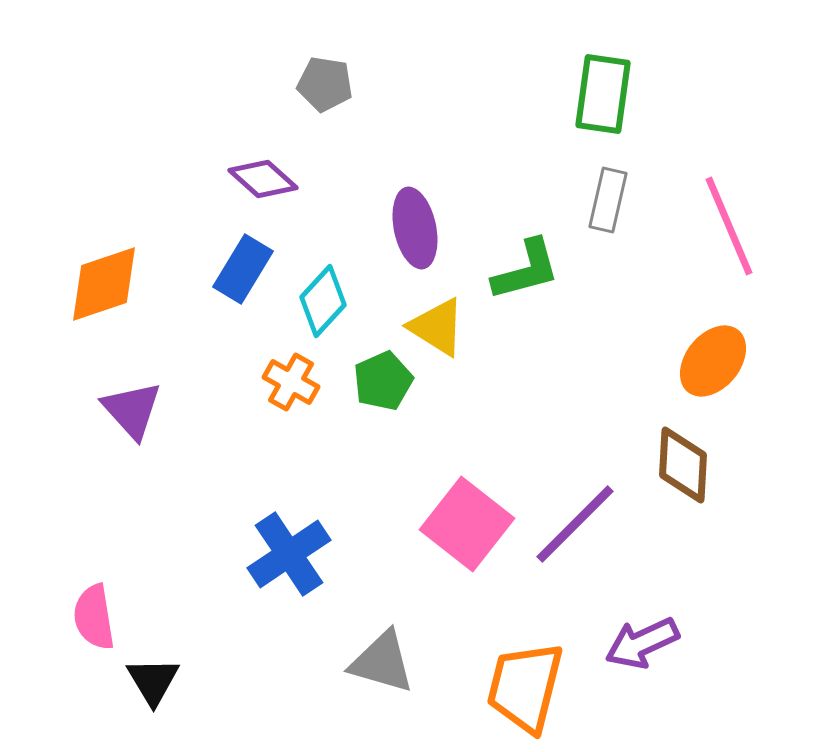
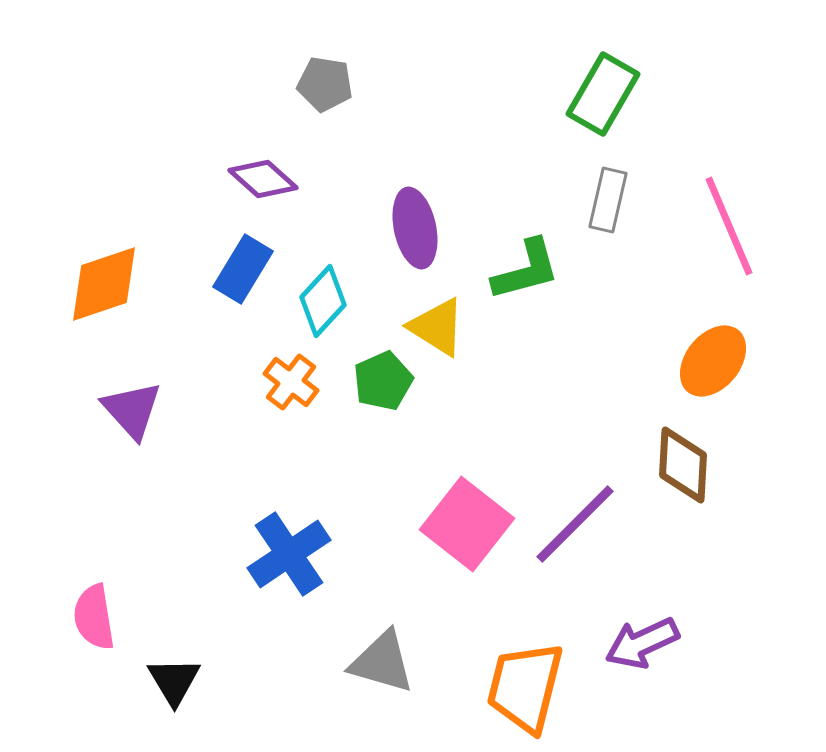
green rectangle: rotated 22 degrees clockwise
orange cross: rotated 8 degrees clockwise
black triangle: moved 21 px right
